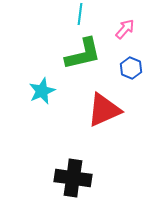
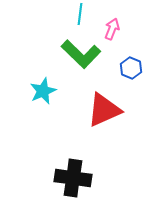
pink arrow: moved 13 px left; rotated 20 degrees counterclockwise
green L-shape: moved 2 px left; rotated 57 degrees clockwise
cyan star: moved 1 px right
